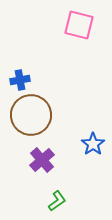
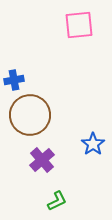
pink square: rotated 20 degrees counterclockwise
blue cross: moved 6 px left
brown circle: moved 1 px left
green L-shape: rotated 10 degrees clockwise
